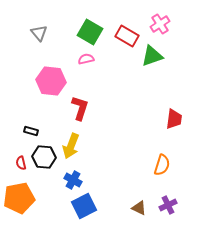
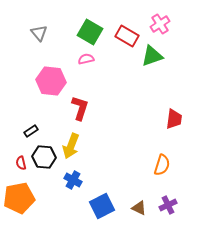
black rectangle: rotated 48 degrees counterclockwise
blue square: moved 18 px right
